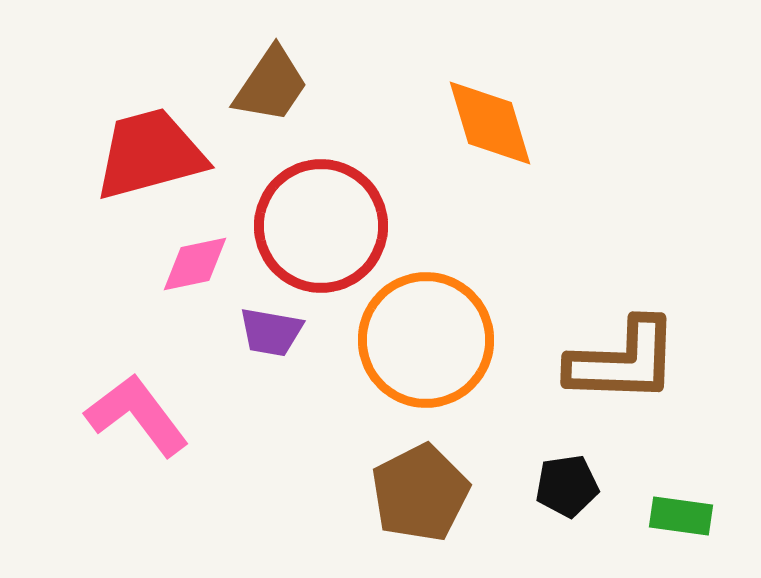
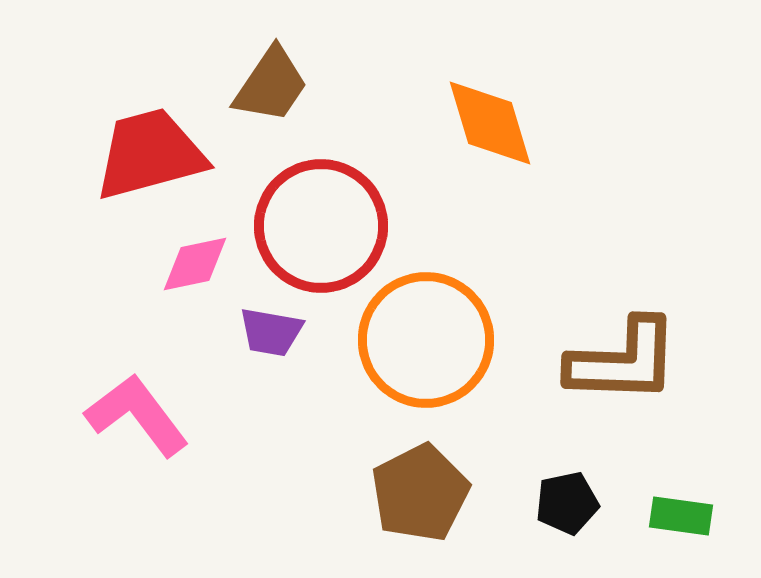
black pentagon: moved 17 px down; rotated 4 degrees counterclockwise
